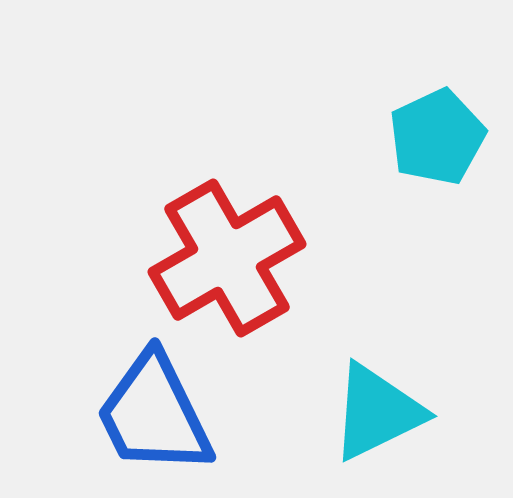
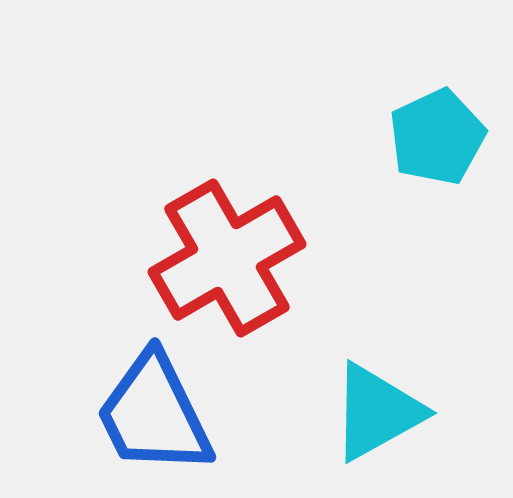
cyan triangle: rotated 3 degrees counterclockwise
